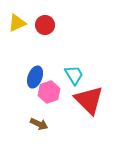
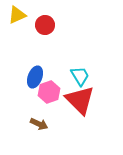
yellow triangle: moved 8 px up
cyan trapezoid: moved 6 px right, 1 px down
red triangle: moved 9 px left
